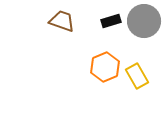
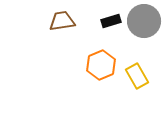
brown trapezoid: rotated 28 degrees counterclockwise
orange hexagon: moved 4 px left, 2 px up
